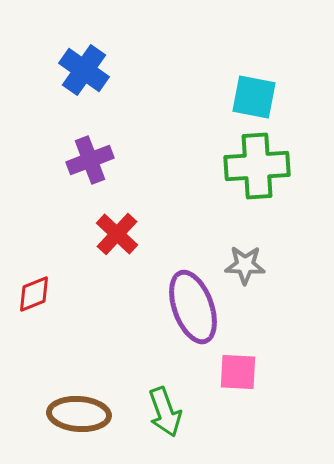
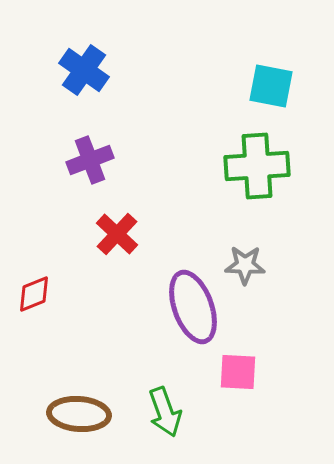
cyan square: moved 17 px right, 11 px up
